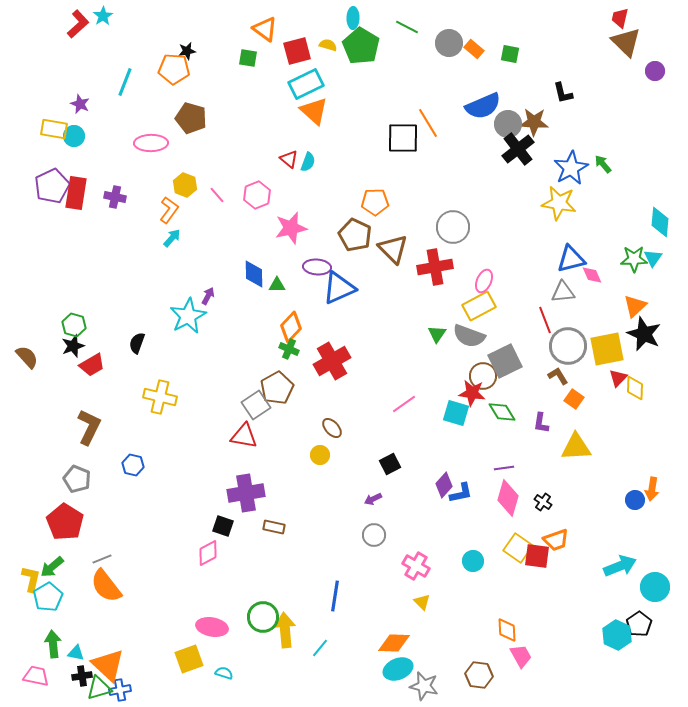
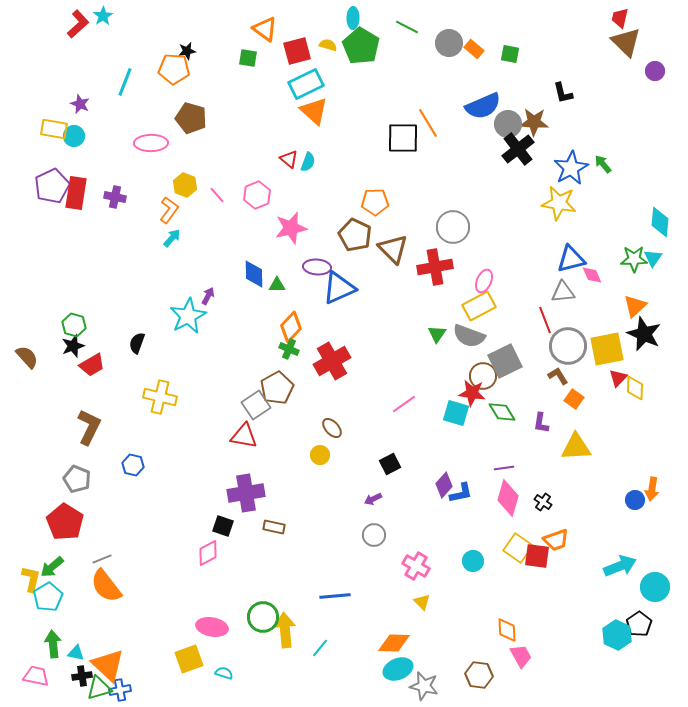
blue line at (335, 596): rotated 76 degrees clockwise
